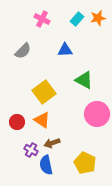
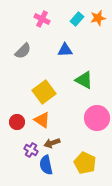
pink circle: moved 4 px down
